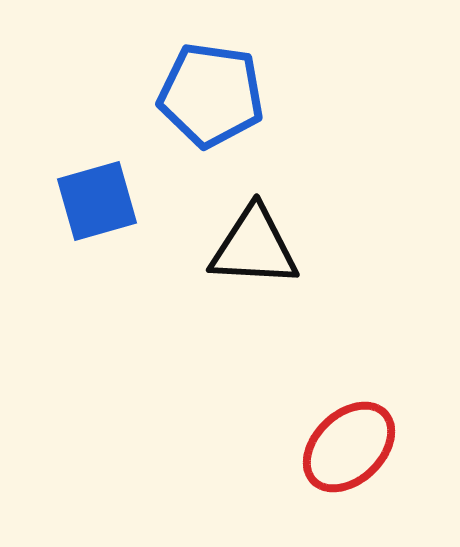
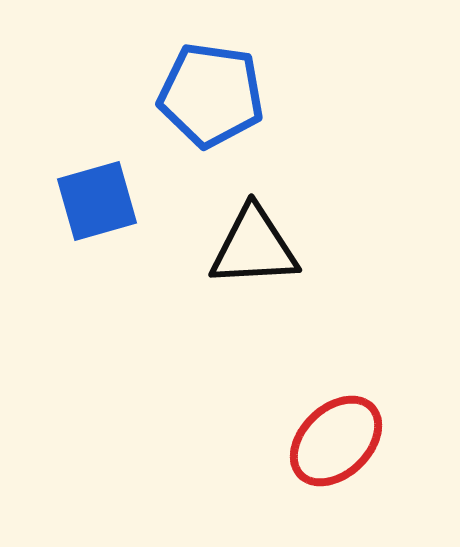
black triangle: rotated 6 degrees counterclockwise
red ellipse: moved 13 px left, 6 px up
